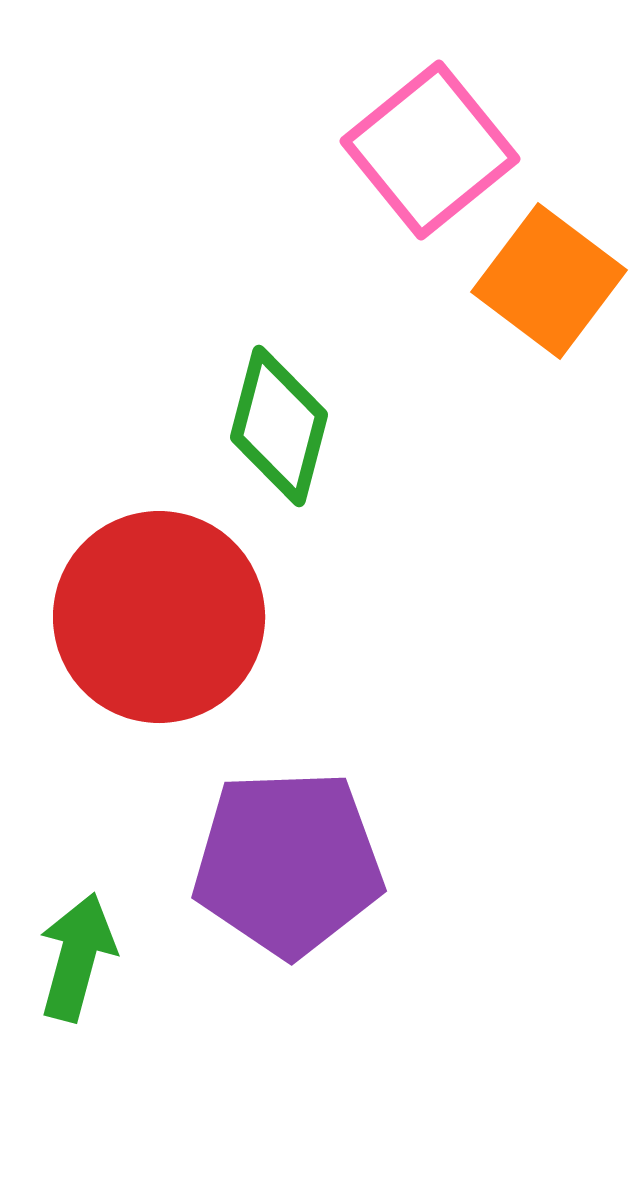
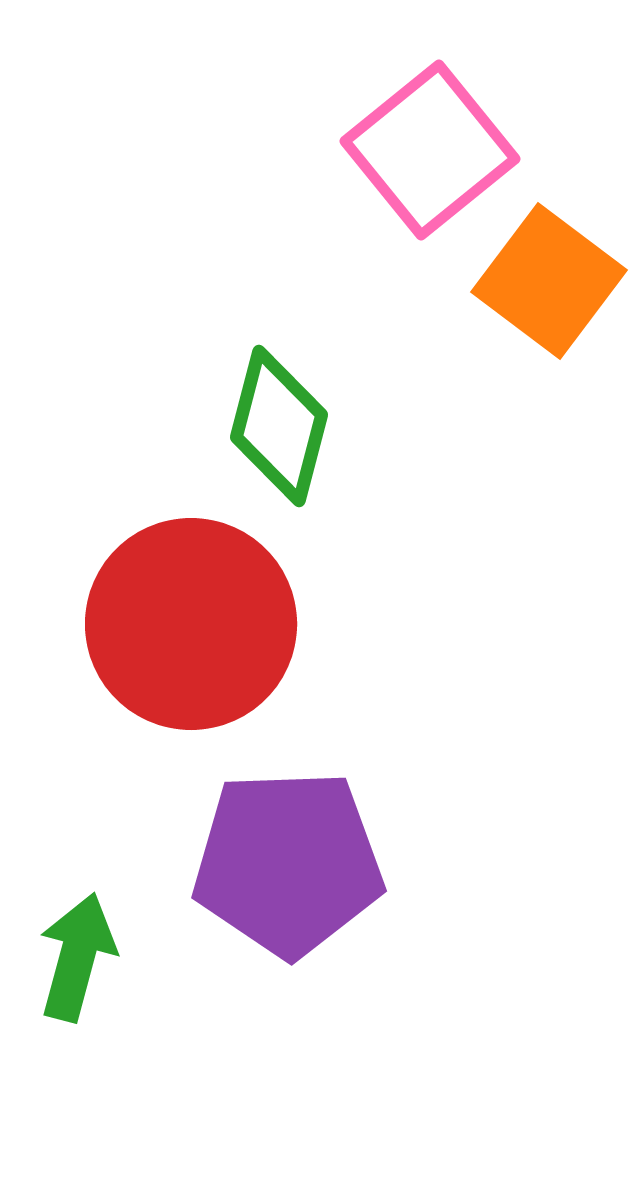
red circle: moved 32 px right, 7 px down
